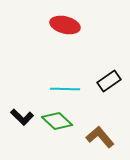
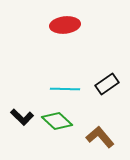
red ellipse: rotated 20 degrees counterclockwise
black rectangle: moved 2 px left, 3 px down
